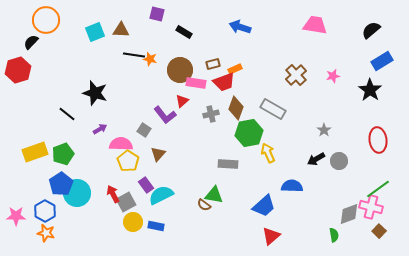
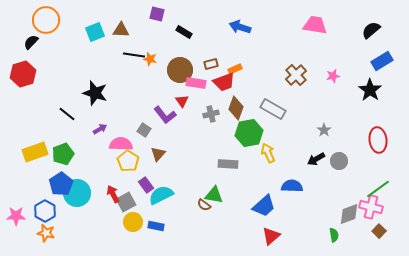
brown rectangle at (213, 64): moved 2 px left
red hexagon at (18, 70): moved 5 px right, 4 px down
red triangle at (182, 101): rotated 24 degrees counterclockwise
